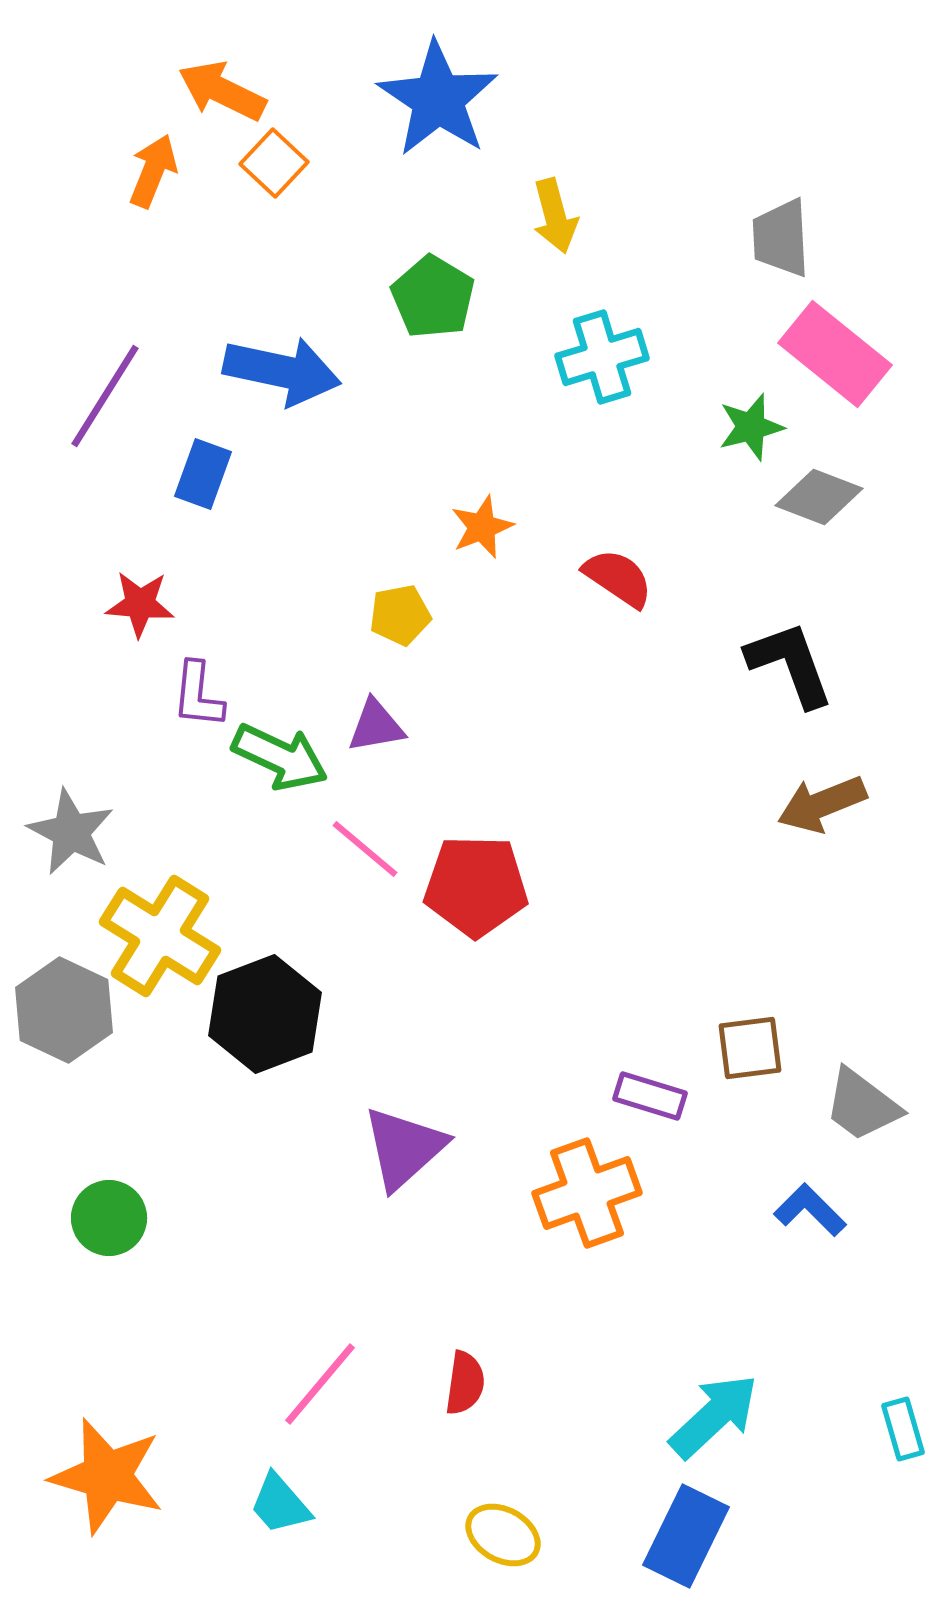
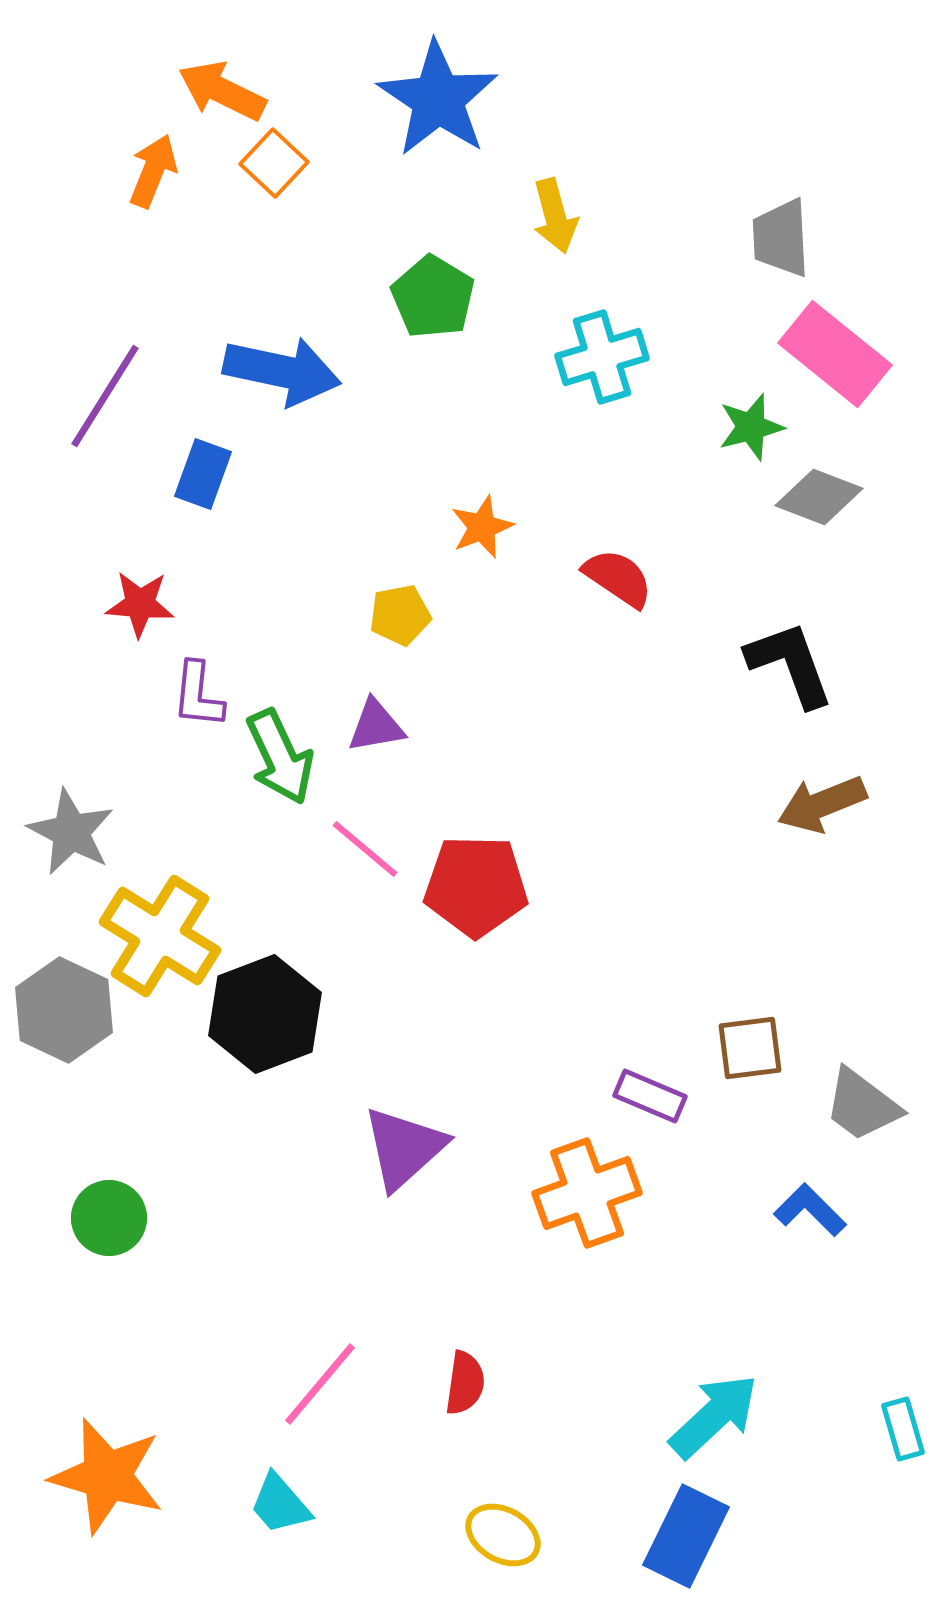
green arrow at (280, 757): rotated 40 degrees clockwise
purple rectangle at (650, 1096): rotated 6 degrees clockwise
